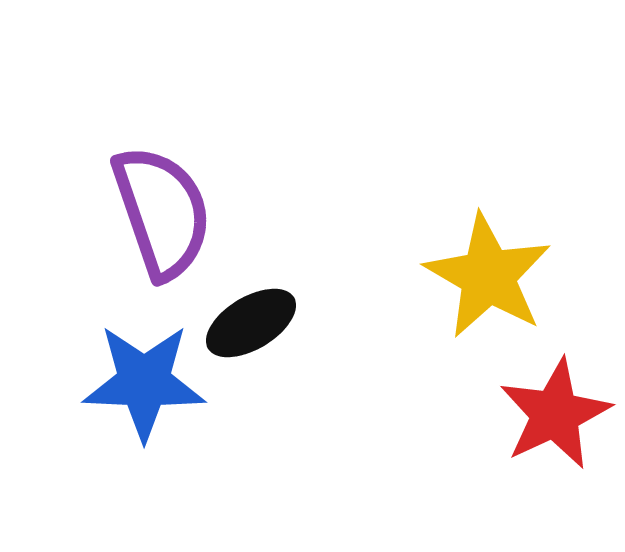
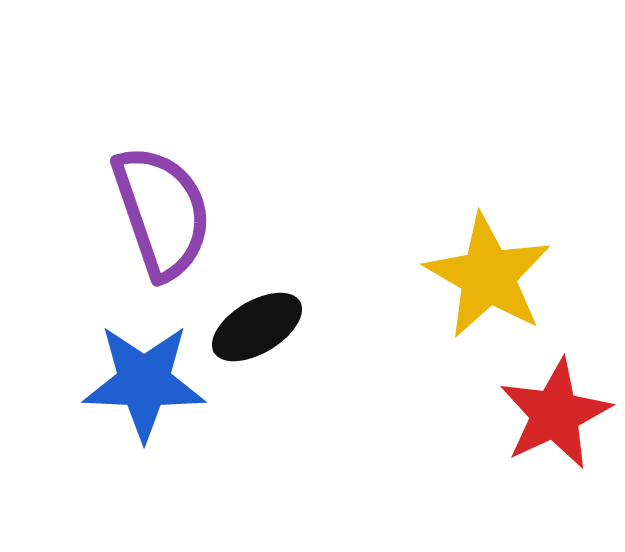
black ellipse: moved 6 px right, 4 px down
